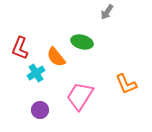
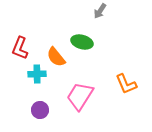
gray arrow: moved 7 px left, 1 px up
cyan cross: moved 1 px right, 1 px down; rotated 30 degrees clockwise
